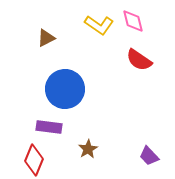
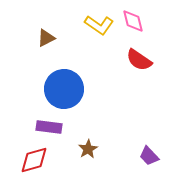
blue circle: moved 1 px left
red diamond: rotated 52 degrees clockwise
